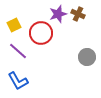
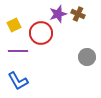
purple line: rotated 42 degrees counterclockwise
